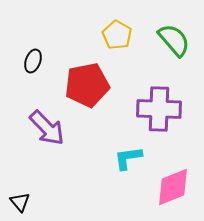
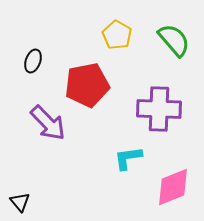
purple arrow: moved 1 px right, 5 px up
